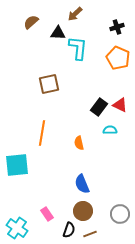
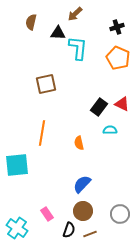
brown semicircle: rotated 35 degrees counterclockwise
brown square: moved 3 px left
red triangle: moved 2 px right, 1 px up
blue semicircle: rotated 66 degrees clockwise
